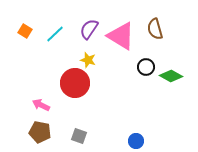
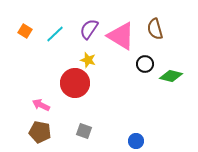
black circle: moved 1 px left, 3 px up
green diamond: rotated 15 degrees counterclockwise
gray square: moved 5 px right, 5 px up
